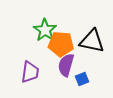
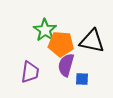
blue square: rotated 24 degrees clockwise
